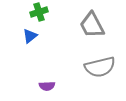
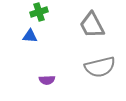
blue triangle: rotated 42 degrees clockwise
purple semicircle: moved 6 px up
